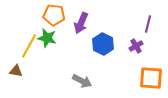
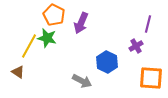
orange pentagon: rotated 20 degrees clockwise
blue hexagon: moved 4 px right, 18 px down
brown triangle: moved 2 px right, 1 px down; rotated 24 degrees clockwise
